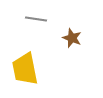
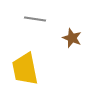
gray line: moved 1 px left
